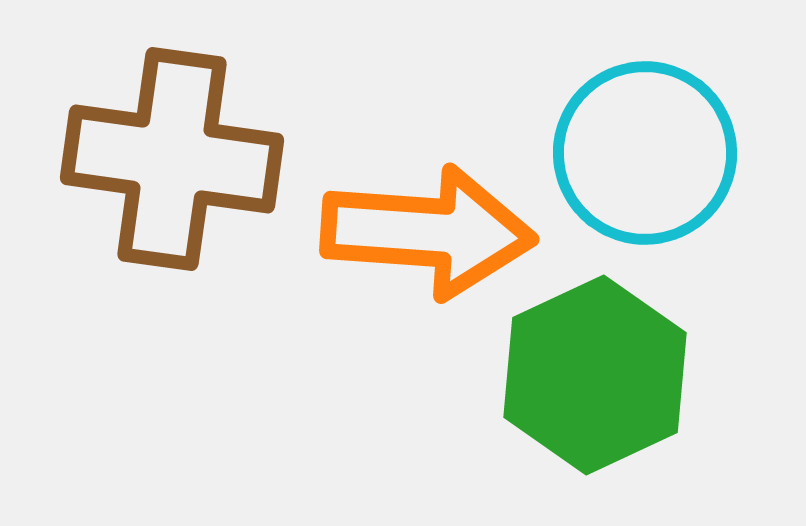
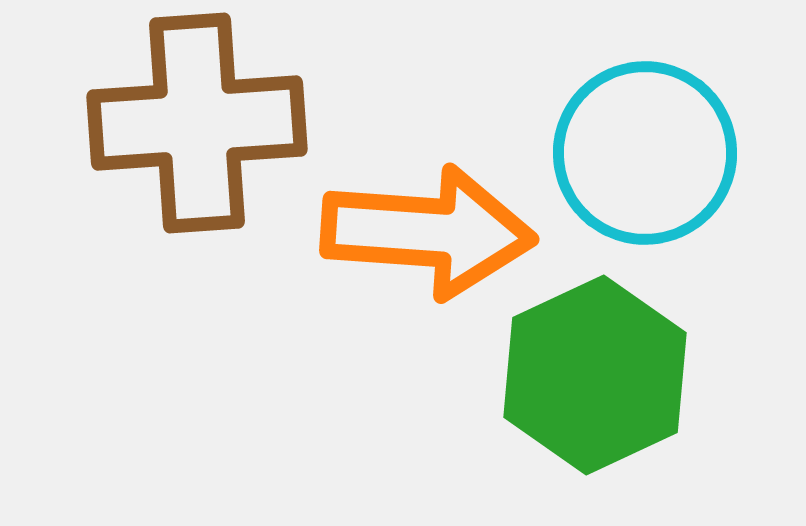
brown cross: moved 25 px right, 36 px up; rotated 12 degrees counterclockwise
